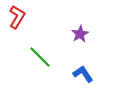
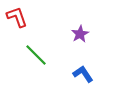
red L-shape: rotated 50 degrees counterclockwise
green line: moved 4 px left, 2 px up
